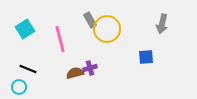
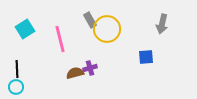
black line: moved 11 px left; rotated 66 degrees clockwise
cyan circle: moved 3 px left
